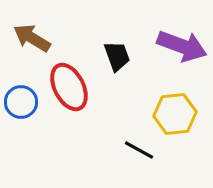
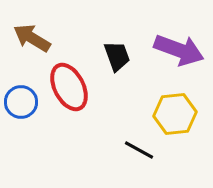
purple arrow: moved 3 px left, 4 px down
